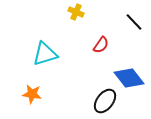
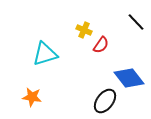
yellow cross: moved 8 px right, 18 px down
black line: moved 2 px right
orange star: moved 3 px down
